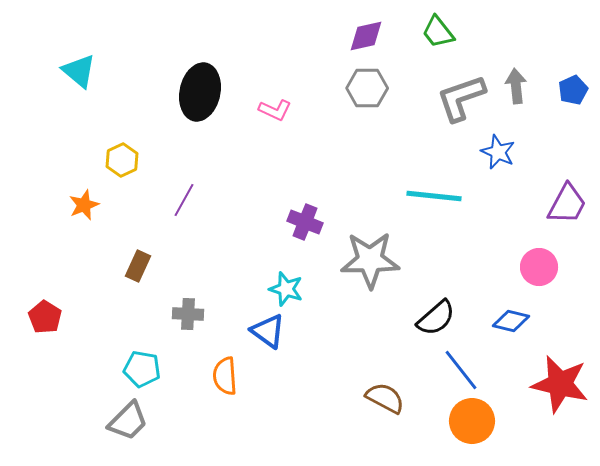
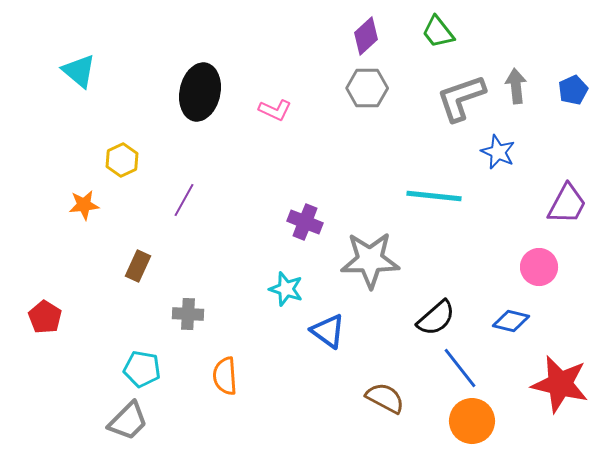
purple diamond: rotated 30 degrees counterclockwise
orange star: rotated 16 degrees clockwise
blue triangle: moved 60 px right
blue line: moved 1 px left, 2 px up
